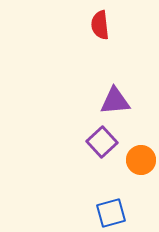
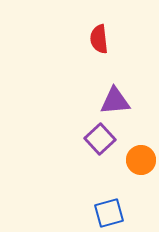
red semicircle: moved 1 px left, 14 px down
purple square: moved 2 px left, 3 px up
blue square: moved 2 px left
